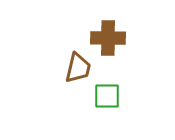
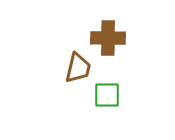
green square: moved 1 px up
